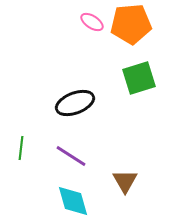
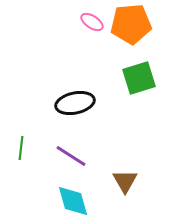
black ellipse: rotated 9 degrees clockwise
